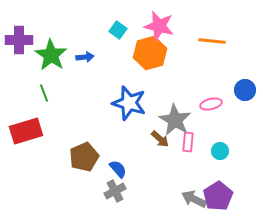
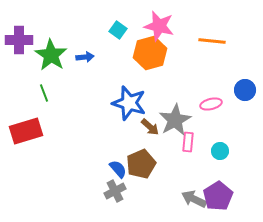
gray star: rotated 12 degrees clockwise
brown arrow: moved 10 px left, 12 px up
brown pentagon: moved 57 px right, 7 px down
